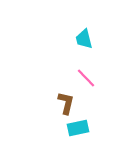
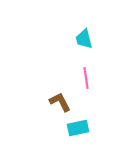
pink line: rotated 35 degrees clockwise
brown L-shape: moved 6 px left, 1 px up; rotated 40 degrees counterclockwise
